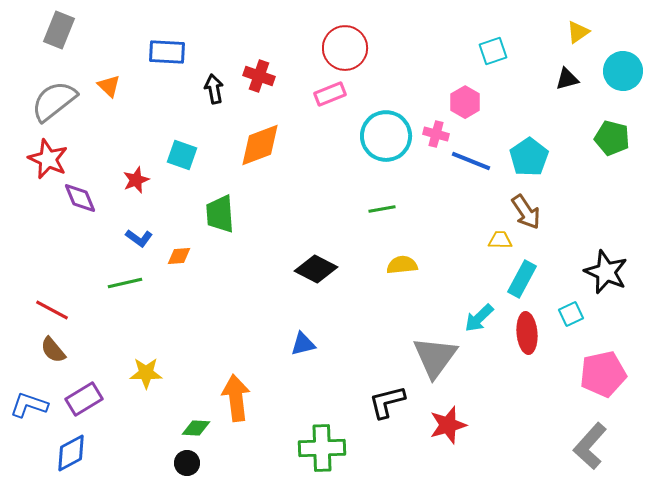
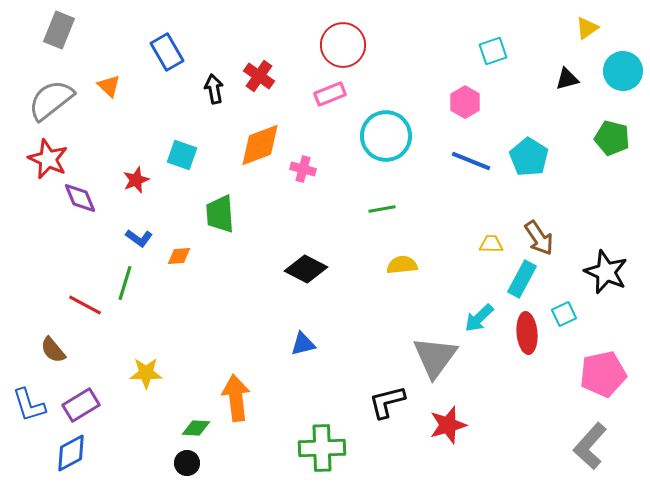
yellow triangle at (578, 32): moved 9 px right, 4 px up
red circle at (345, 48): moved 2 px left, 3 px up
blue rectangle at (167, 52): rotated 57 degrees clockwise
red cross at (259, 76): rotated 16 degrees clockwise
gray semicircle at (54, 101): moved 3 px left, 1 px up
pink cross at (436, 134): moved 133 px left, 35 px down
cyan pentagon at (529, 157): rotated 6 degrees counterclockwise
brown arrow at (526, 212): moved 13 px right, 26 px down
yellow trapezoid at (500, 240): moved 9 px left, 4 px down
black diamond at (316, 269): moved 10 px left
green line at (125, 283): rotated 60 degrees counterclockwise
red line at (52, 310): moved 33 px right, 5 px up
cyan square at (571, 314): moved 7 px left
purple rectangle at (84, 399): moved 3 px left, 6 px down
blue L-shape at (29, 405): rotated 126 degrees counterclockwise
